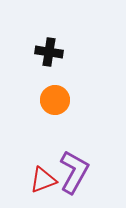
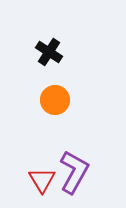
black cross: rotated 24 degrees clockwise
red triangle: moved 1 px left; rotated 40 degrees counterclockwise
